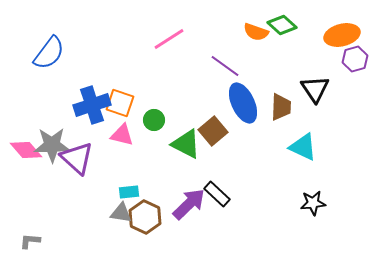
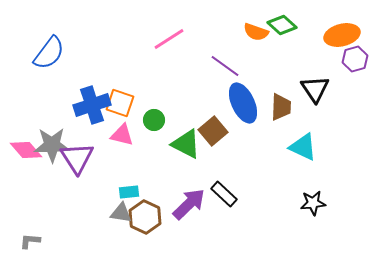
purple triangle: rotated 15 degrees clockwise
black rectangle: moved 7 px right
